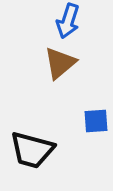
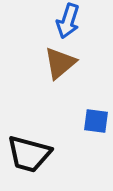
blue square: rotated 12 degrees clockwise
black trapezoid: moved 3 px left, 4 px down
